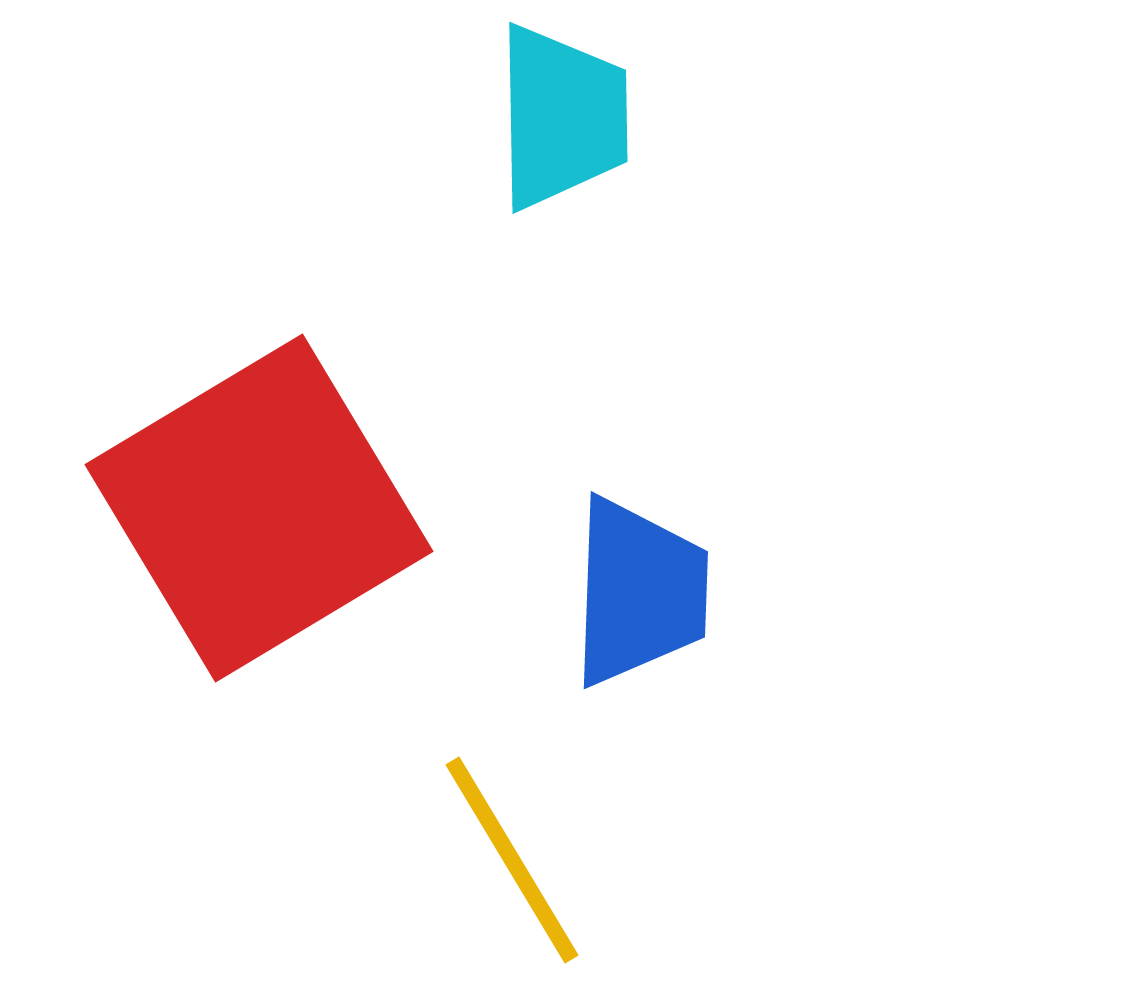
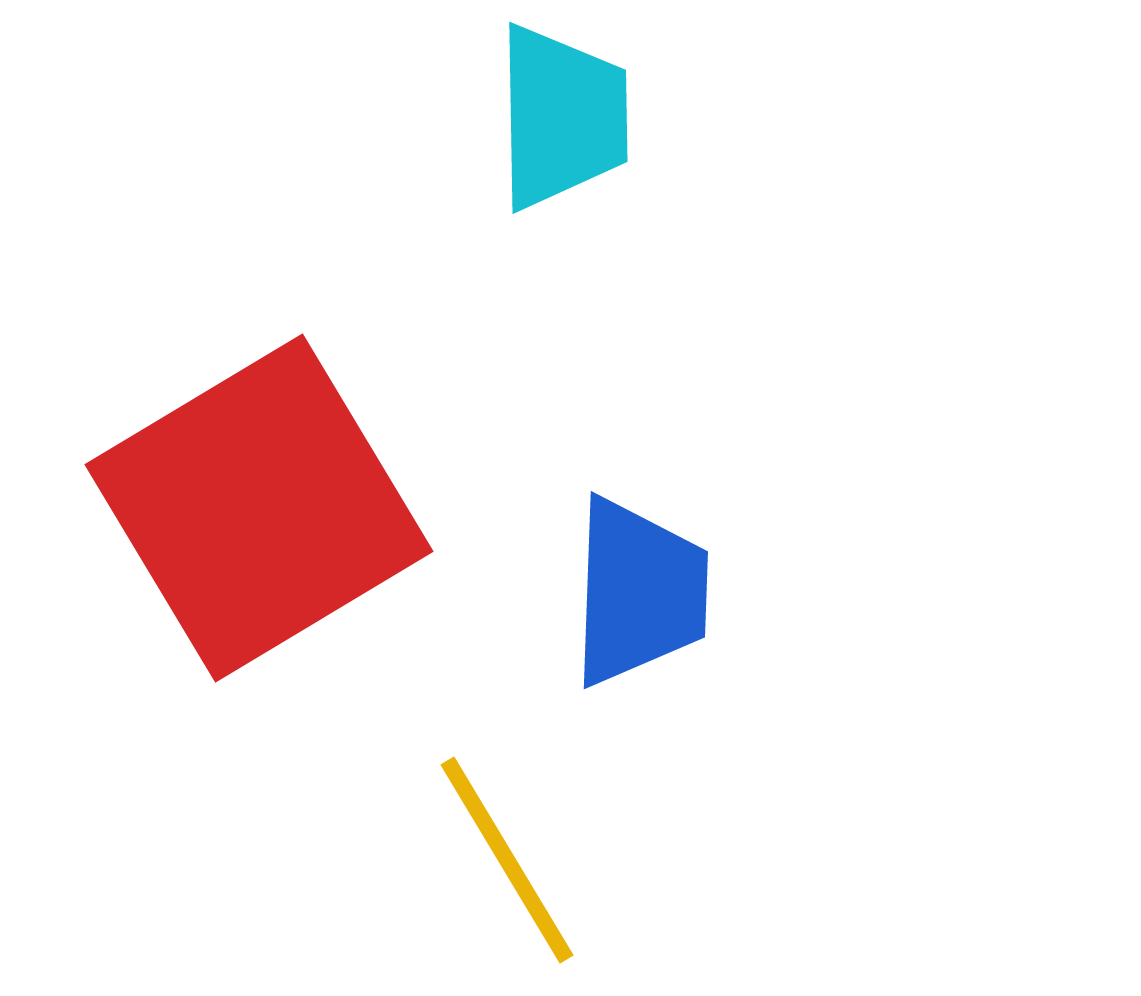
yellow line: moved 5 px left
